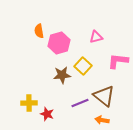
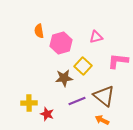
pink hexagon: moved 2 px right
brown star: moved 2 px right, 3 px down
purple line: moved 3 px left, 2 px up
orange arrow: rotated 16 degrees clockwise
